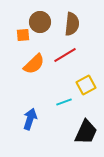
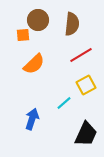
brown circle: moved 2 px left, 2 px up
red line: moved 16 px right
cyan line: moved 1 px down; rotated 21 degrees counterclockwise
blue arrow: moved 2 px right
black trapezoid: moved 2 px down
